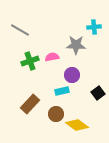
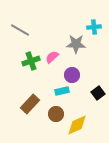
gray star: moved 1 px up
pink semicircle: rotated 32 degrees counterclockwise
green cross: moved 1 px right
yellow diamond: rotated 60 degrees counterclockwise
